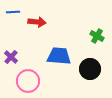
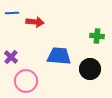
blue line: moved 1 px left, 1 px down
red arrow: moved 2 px left
green cross: rotated 24 degrees counterclockwise
pink circle: moved 2 px left
